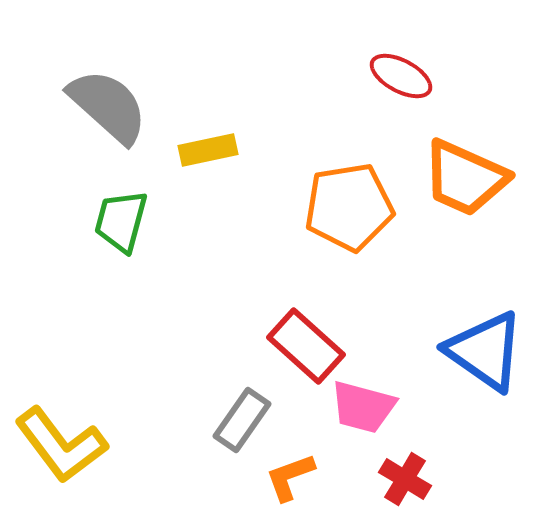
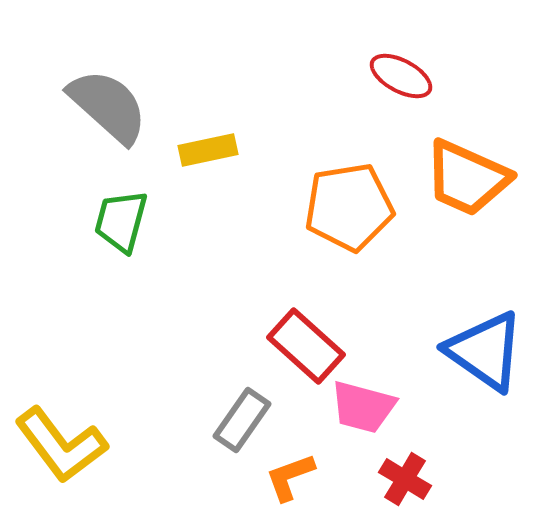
orange trapezoid: moved 2 px right
